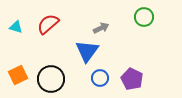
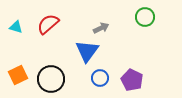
green circle: moved 1 px right
purple pentagon: moved 1 px down
